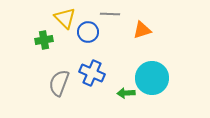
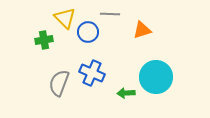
cyan circle: moved 4 px right, 1 px up
